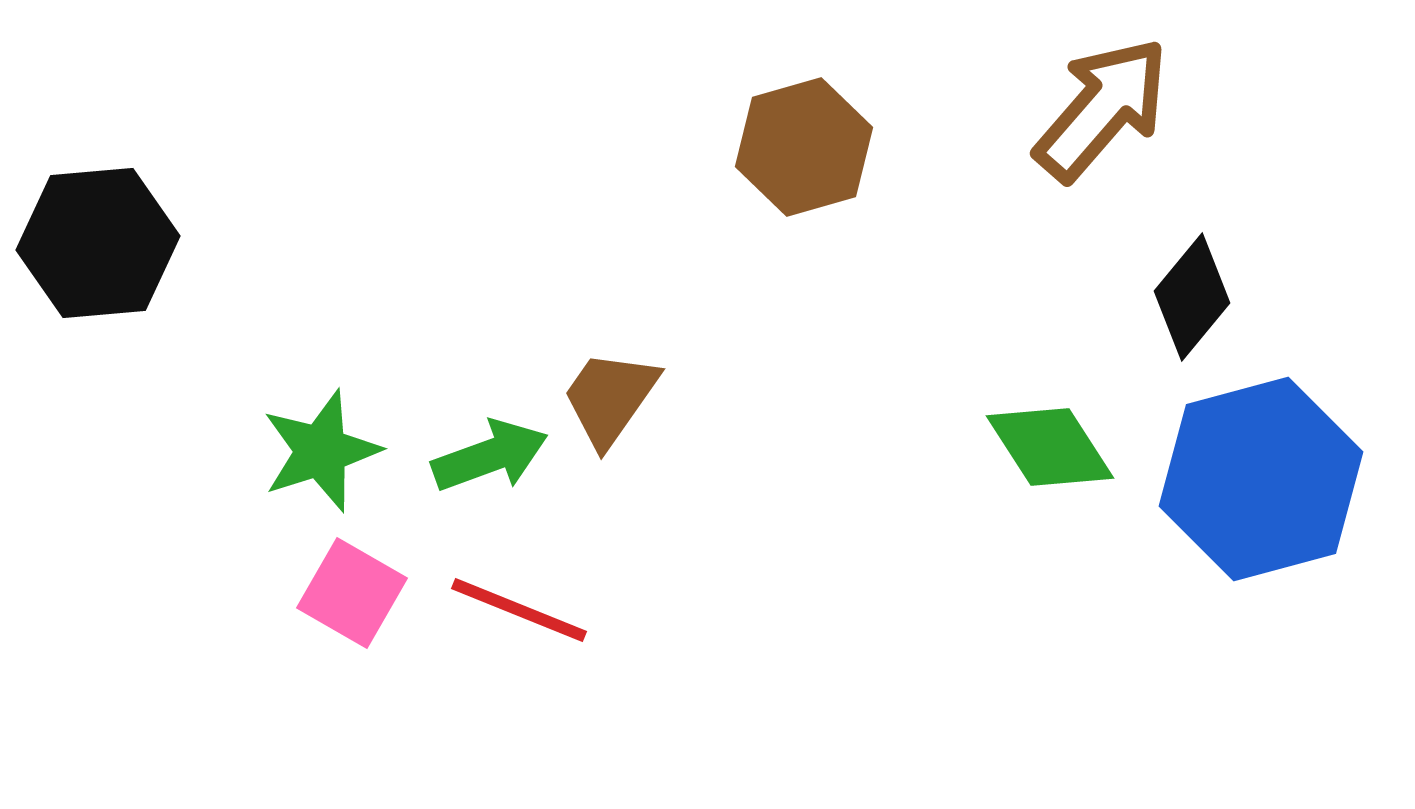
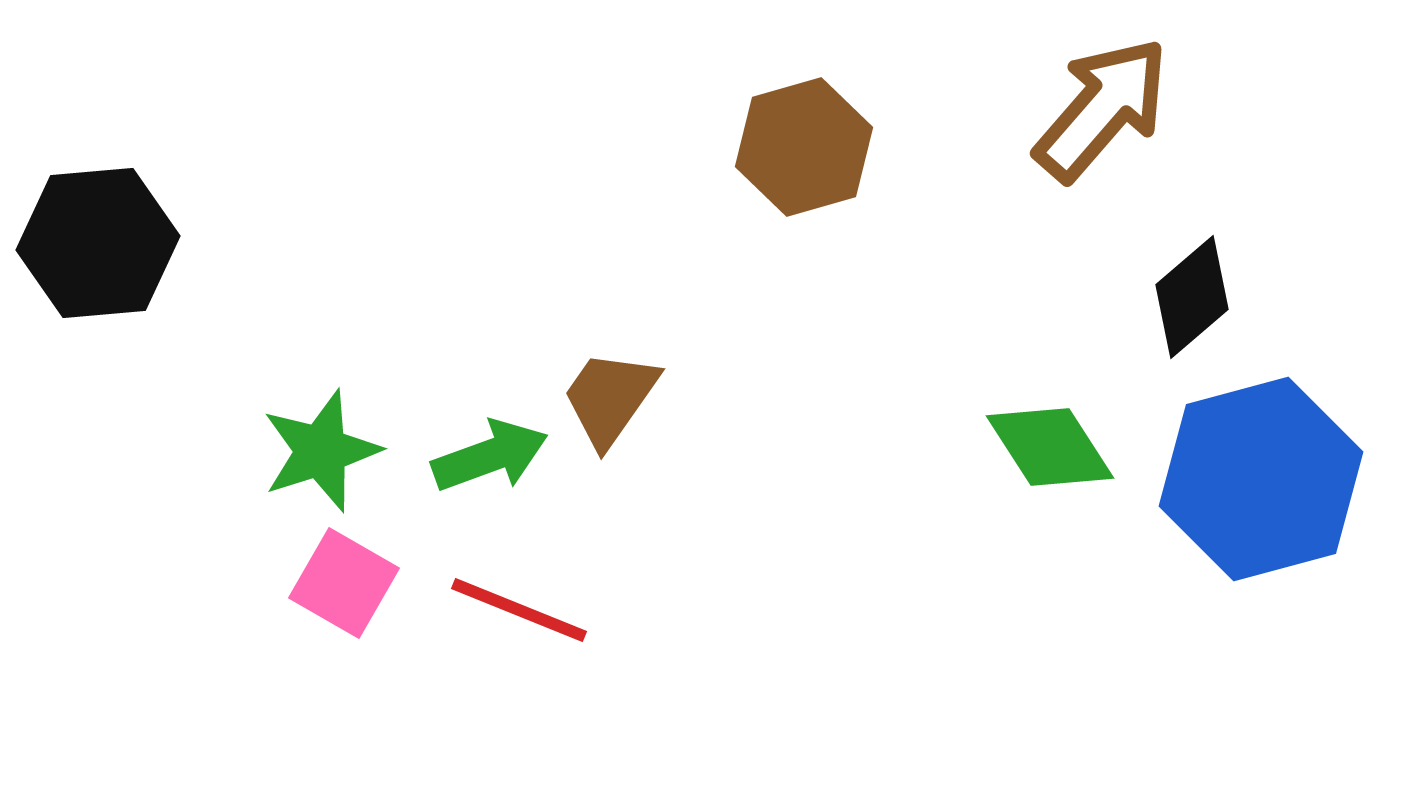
black diamond: rotated 10 degrees clockwise
pink square: moved 8 px left, 10 px up
